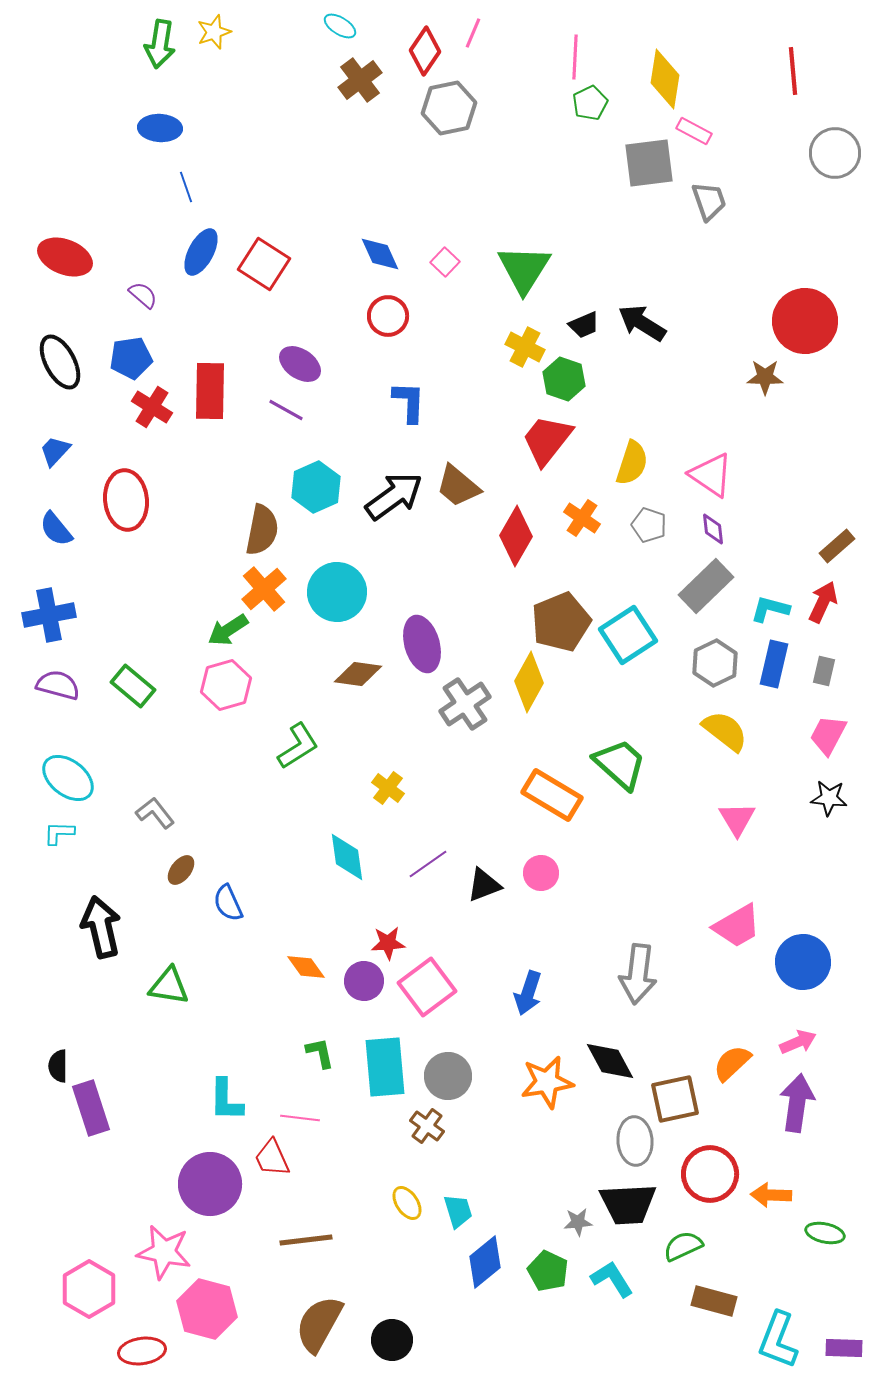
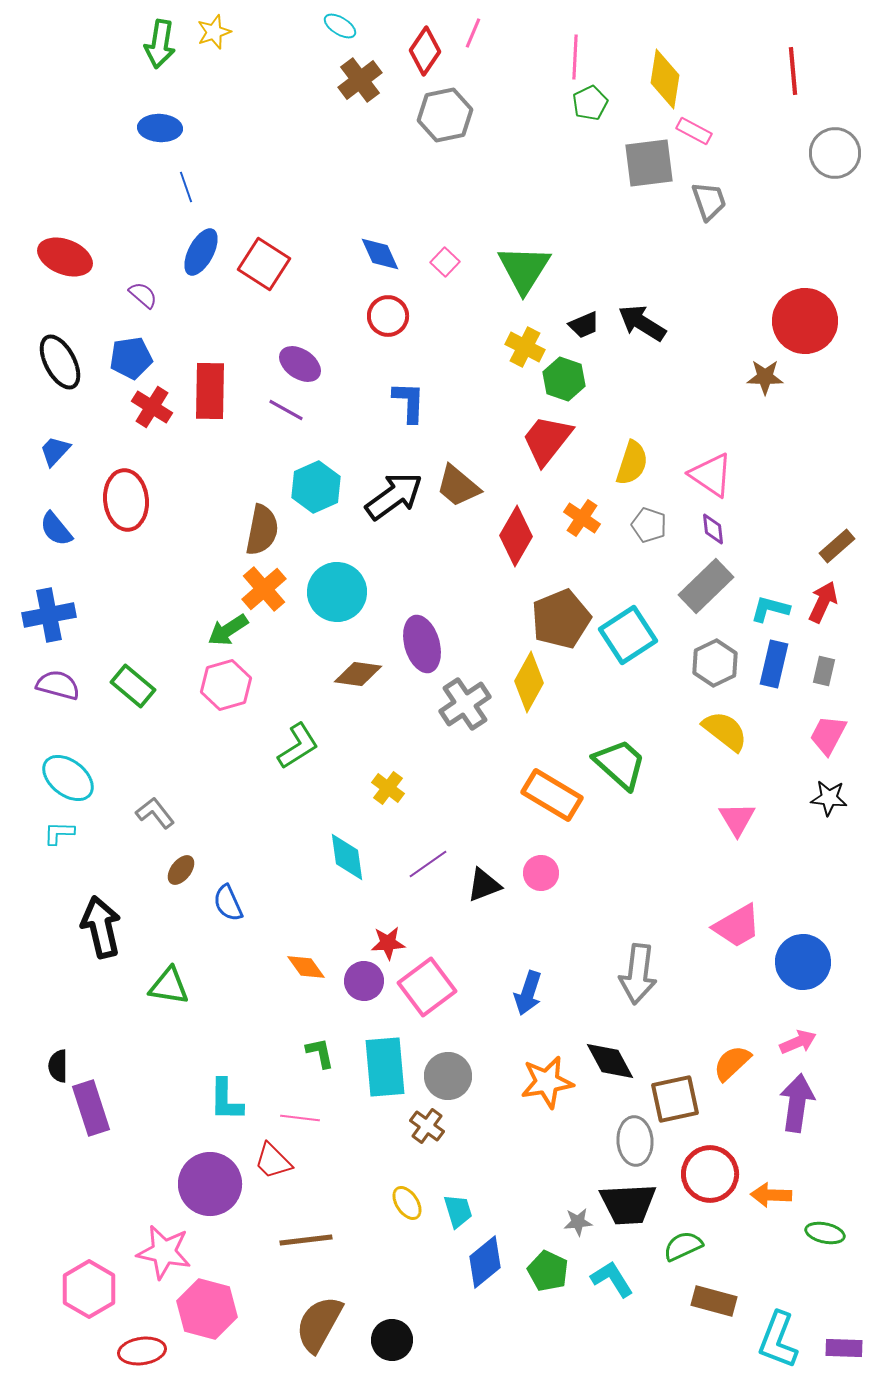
gray hexagon at (449, 108): moved 4 px left, 7 px down
brown pentagon at (561, 622): moved 3 px up
red trapezoid at (272, 1158): moved 1 px right, 3 px down; rotated 21 degrees counterclockwise
